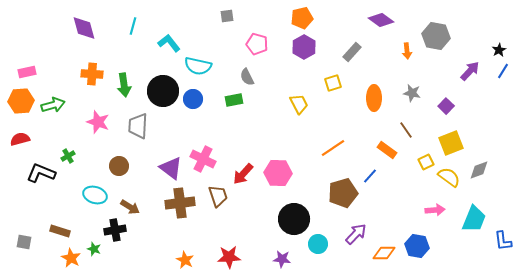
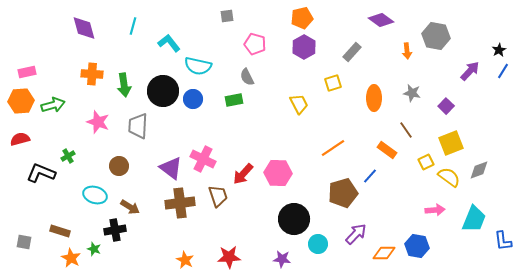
pink pentagon at (257, 44): moved 2 px left
